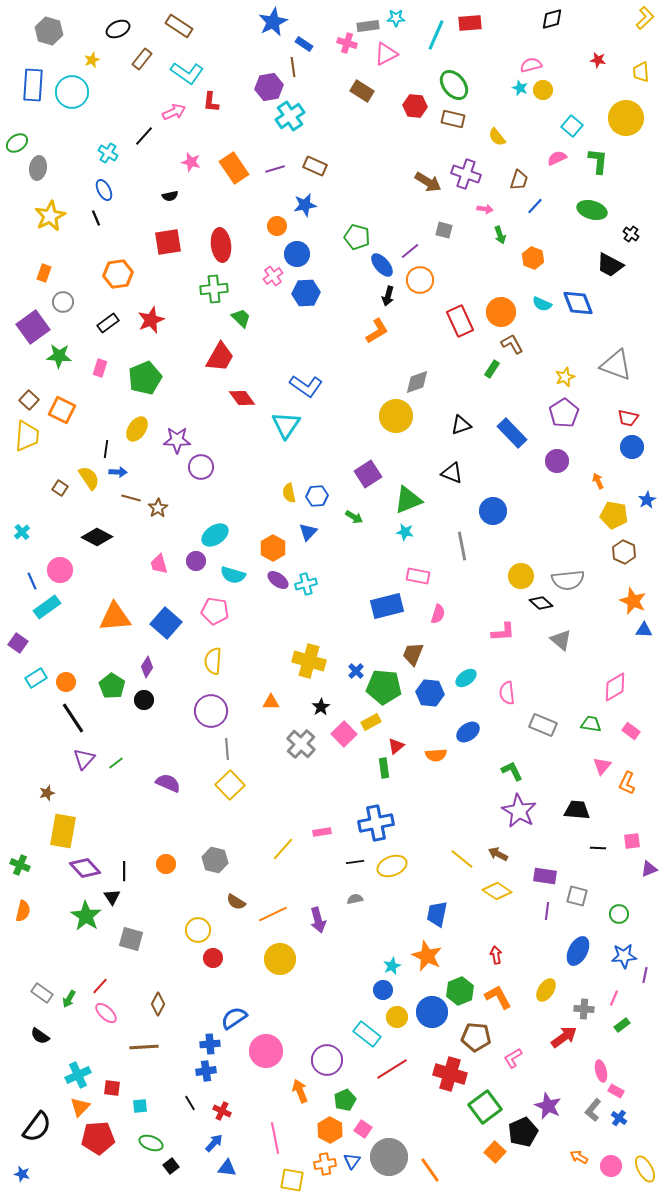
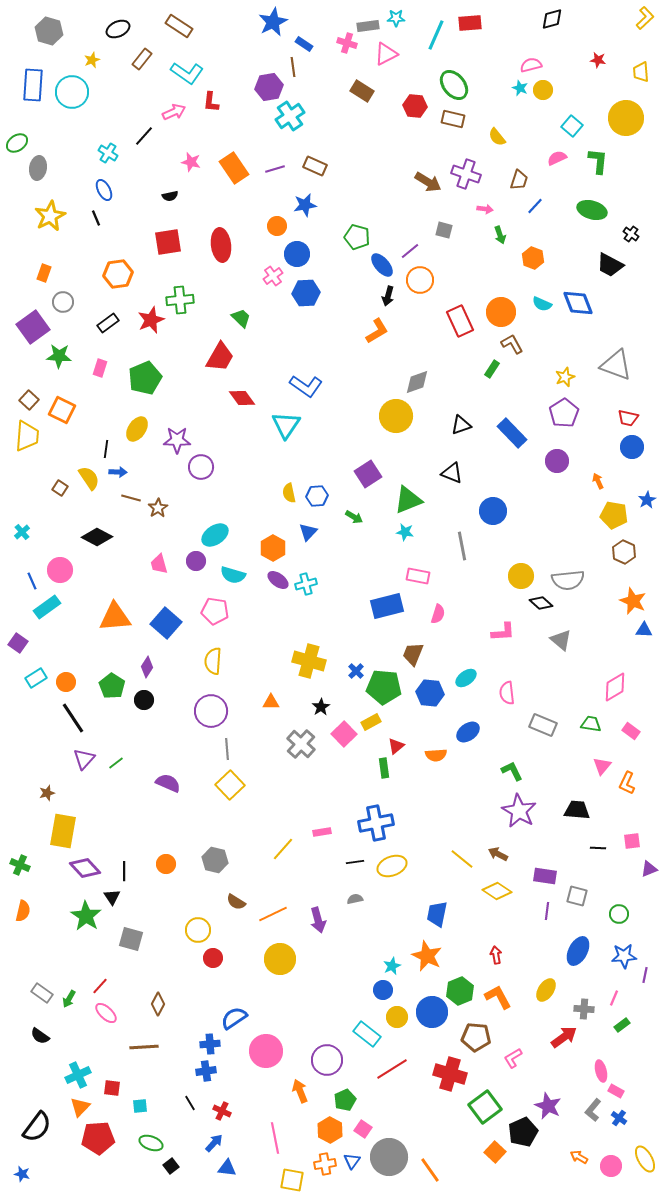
green cross at (214, 289): moved 34 px left, 11 px down
yellow ellipse at (645, 1169): moved 10 px up
